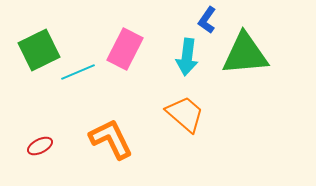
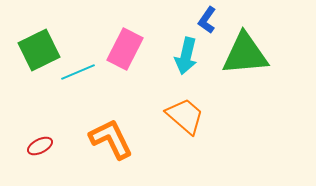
cyan arrow: moved 1 px left, 1 px up; rotated 6 degrees clockwise
orange trapezoid: moved 2 px down
